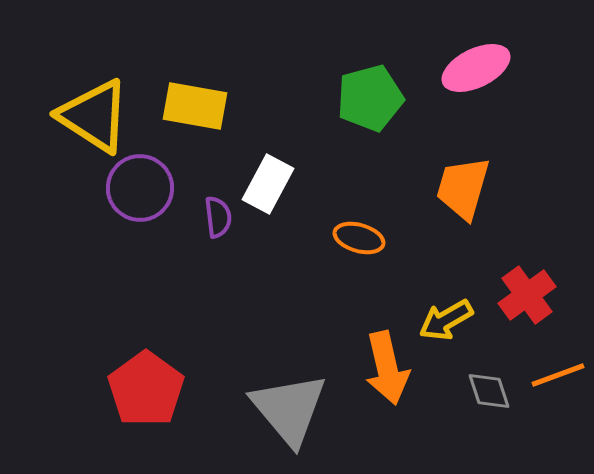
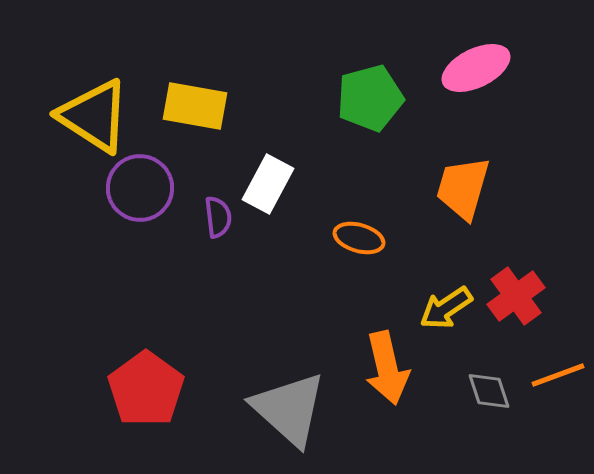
red cross: moved 11 px left, 1 px down
yellow arrow: moved 12 px up; rotated 4 degrees counterclockwise
gray triangle: rotated 8 degrees counterclockwise
